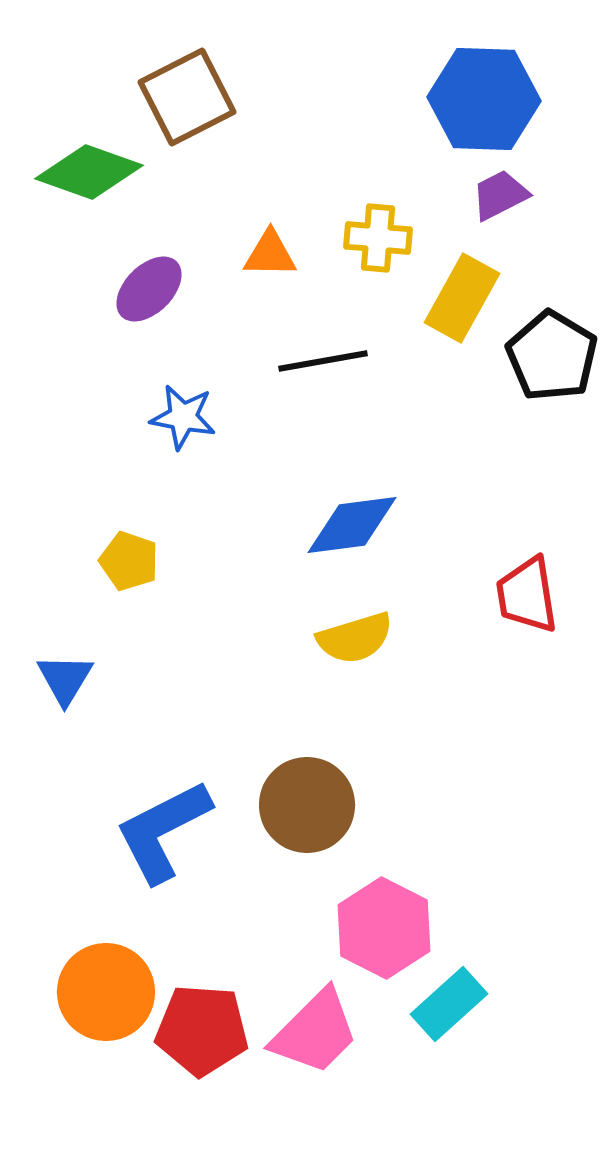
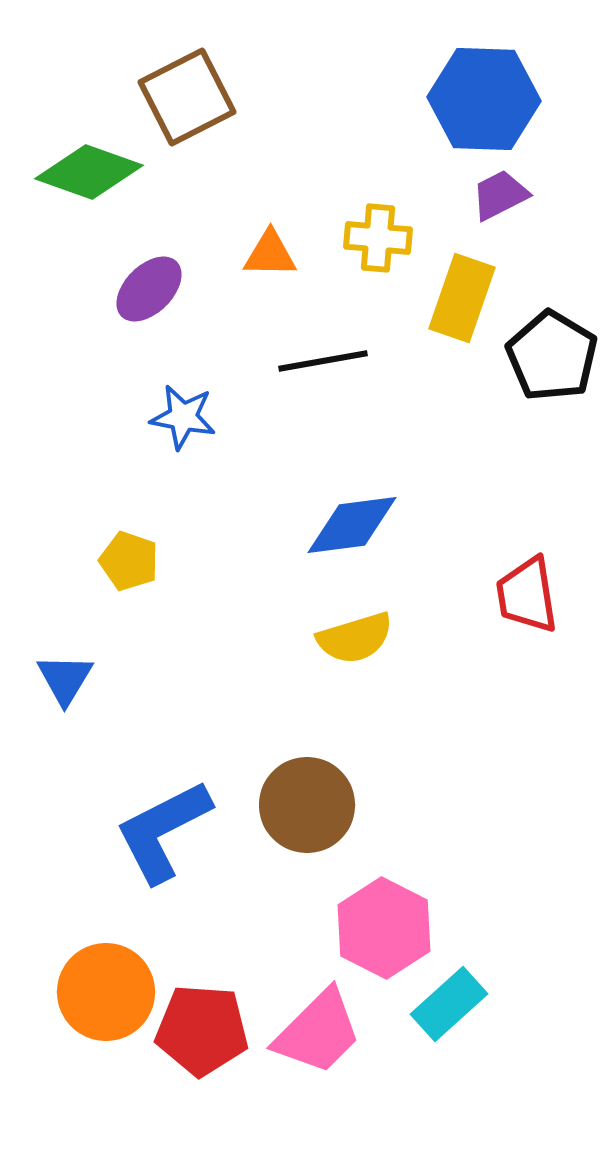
yellow rectangle: rotated 10 degrees counterclockwise
pink trapezoid: moved 3 px right
